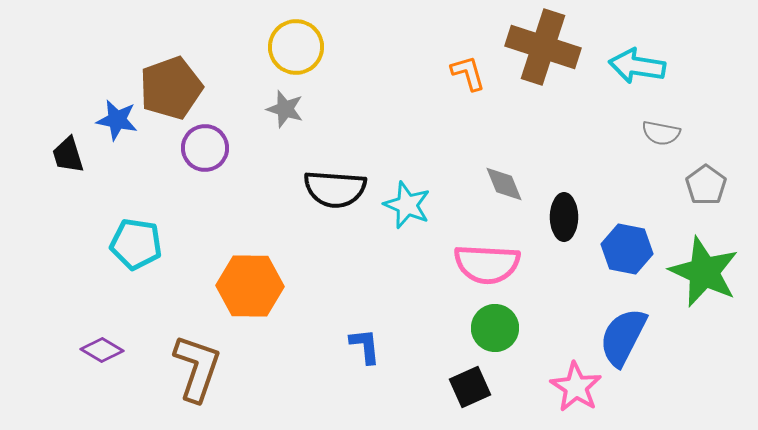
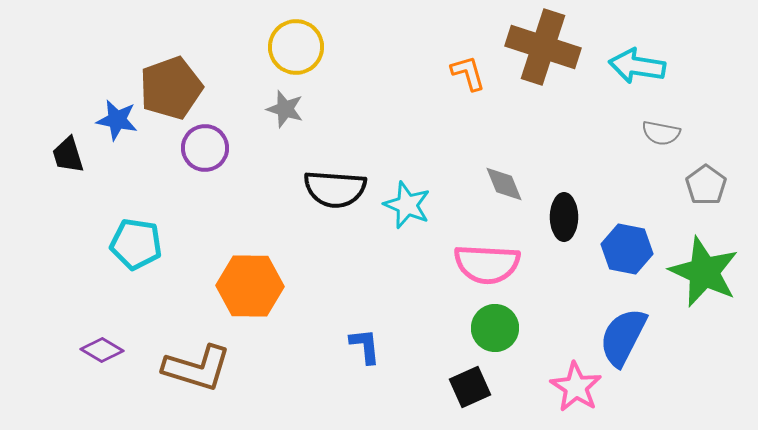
brown L-shape: rotated 88 degrees clockwise
